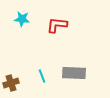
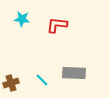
cyan line: moved 4 px down; rotated 24 degrees counterclockwise
